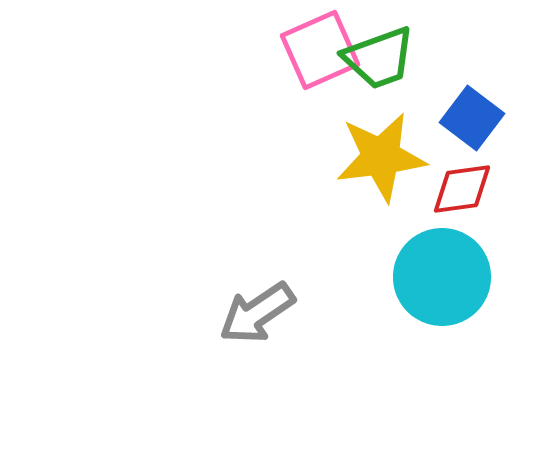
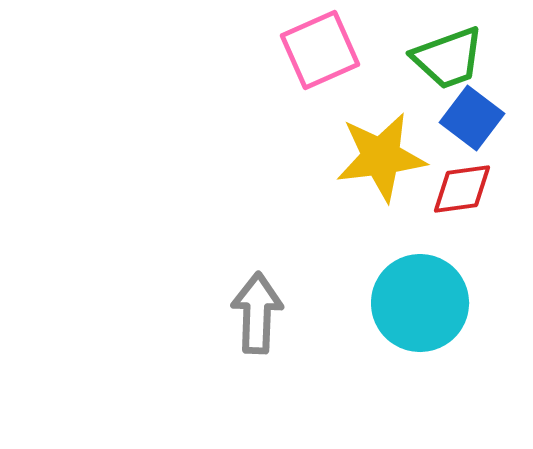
green trapezoid: moved 69 px right
cyan circle: moved 22 px left, 26 px down
gray arrow: rotated 126 degrees clockwise
